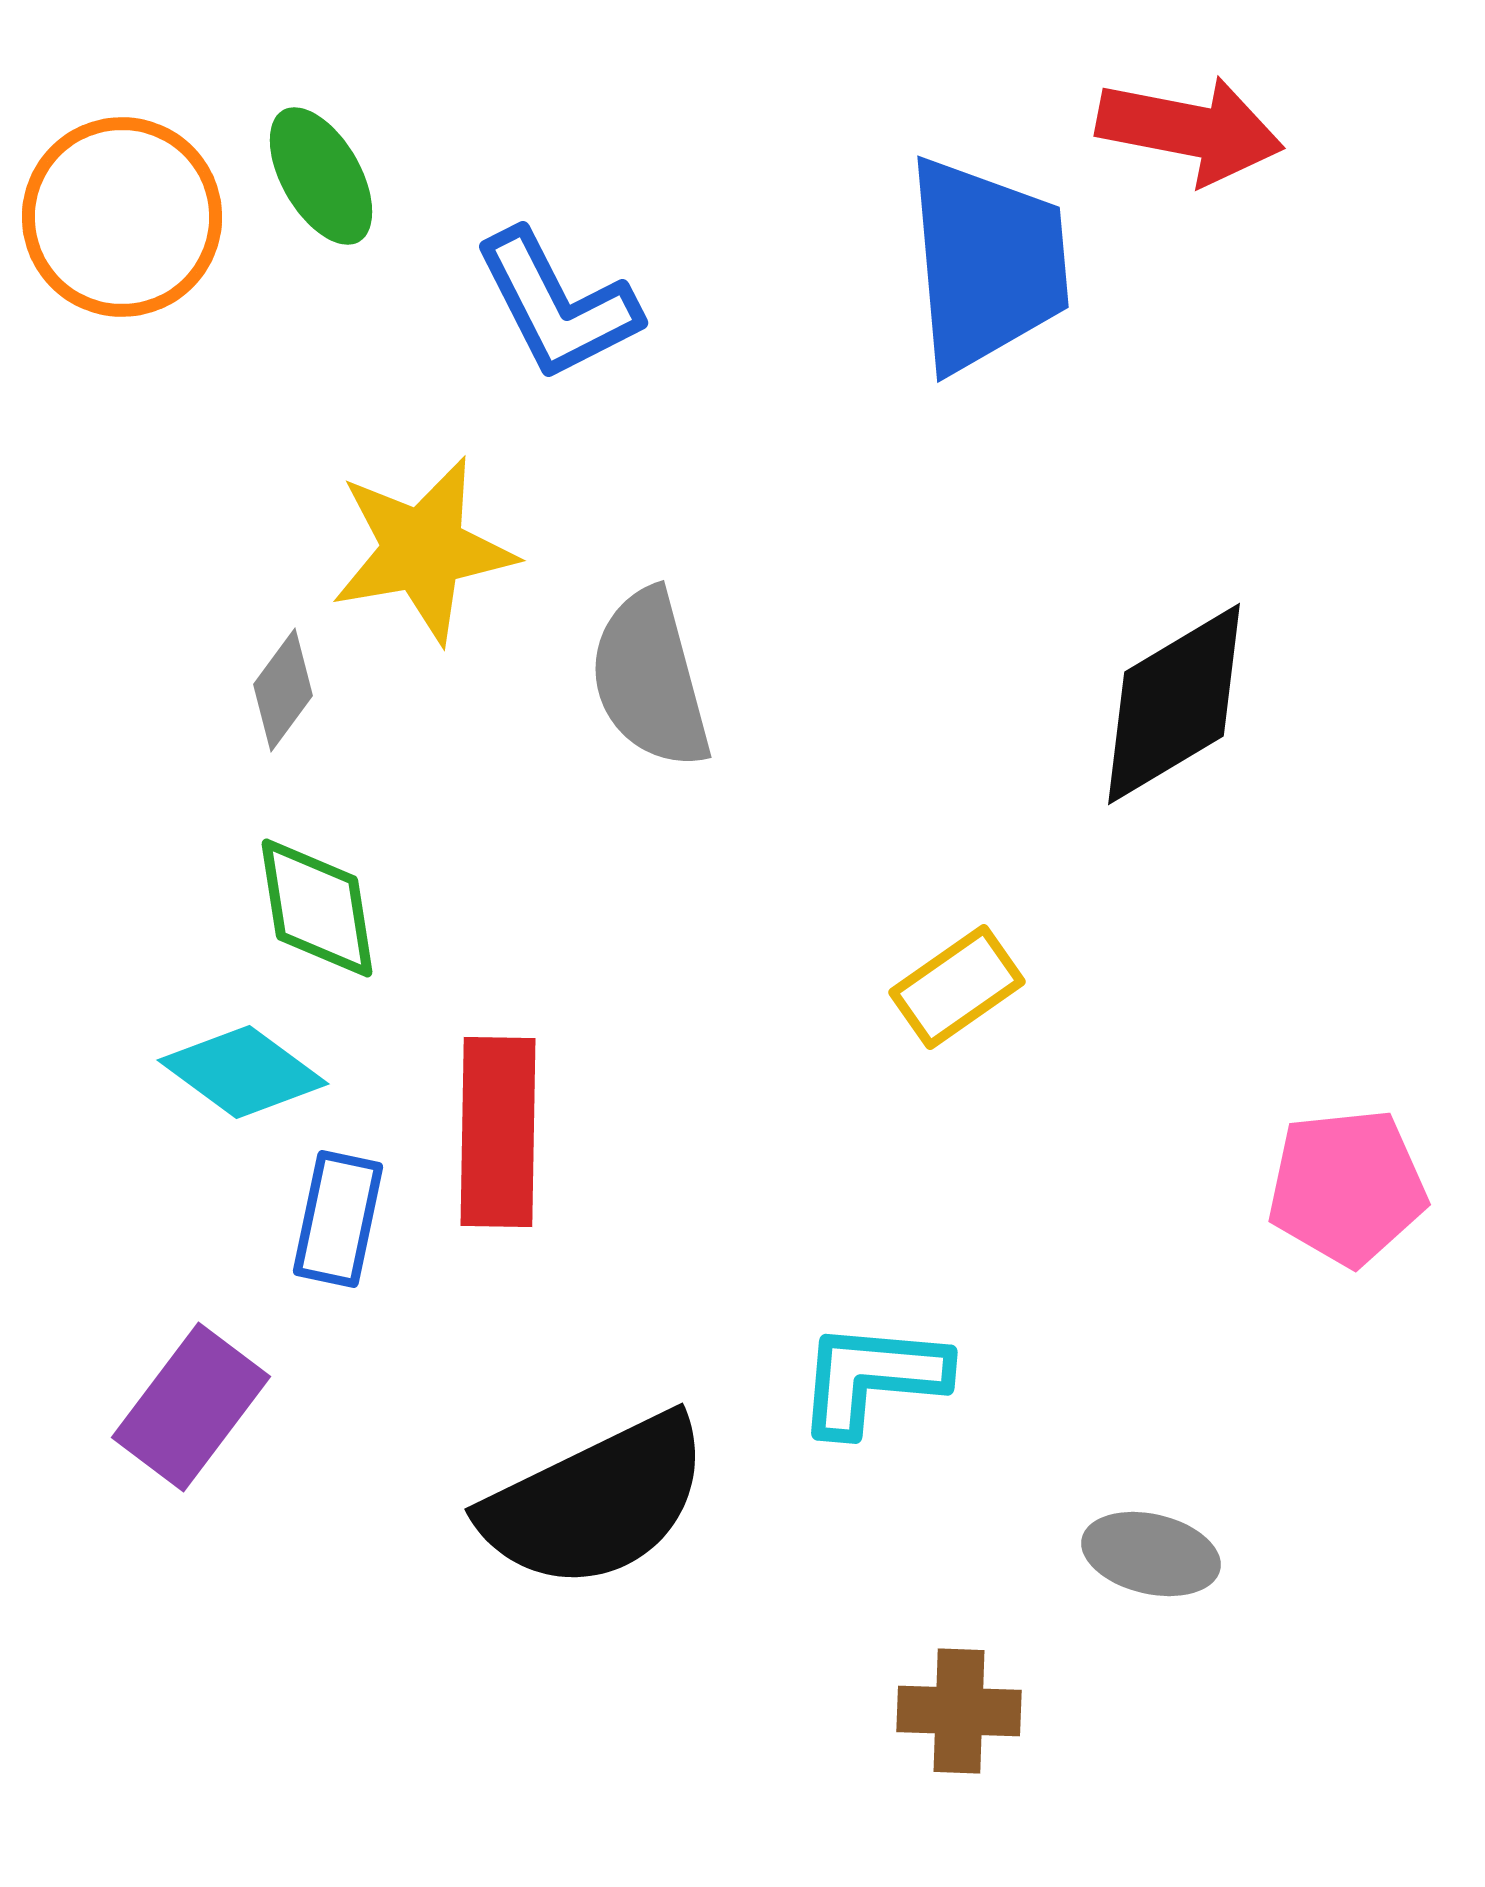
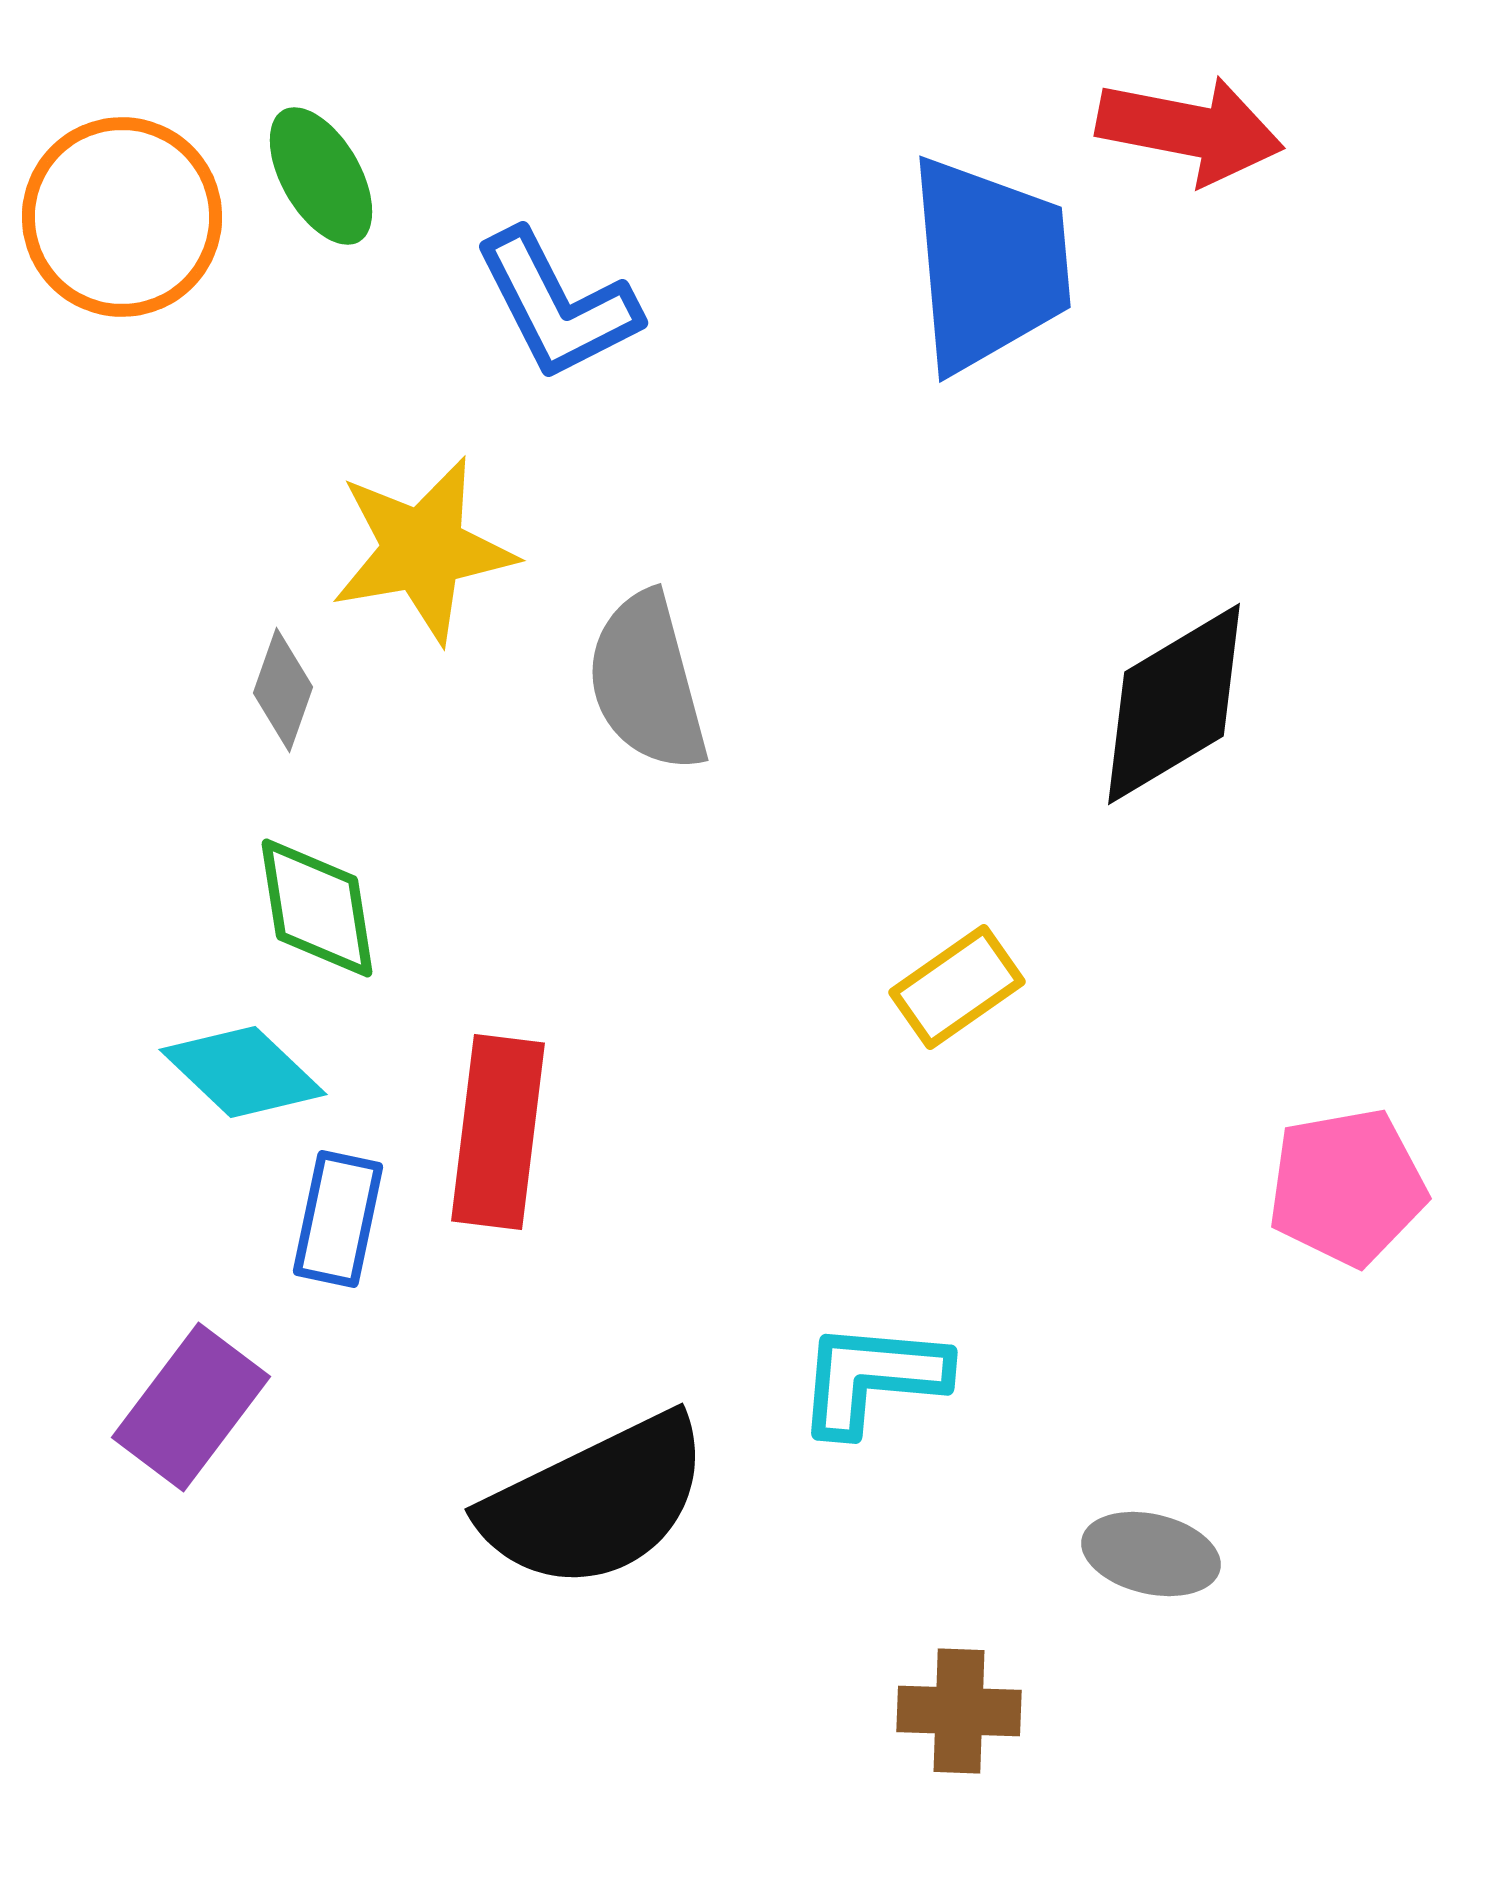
blue trapezoid: moved 2 px right
gray semicircle: moved 3 px left, 3 px down
gray diamond: rotated 17 degrees counterclockwise
cyan diamond: rotated 7 degrees clockwise
red rectangle: rotated 6 degrees clockwise
pink pentagon: rotated 4 degrees counterclockwise
